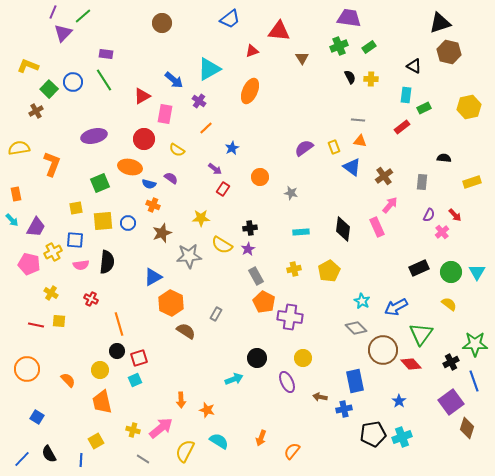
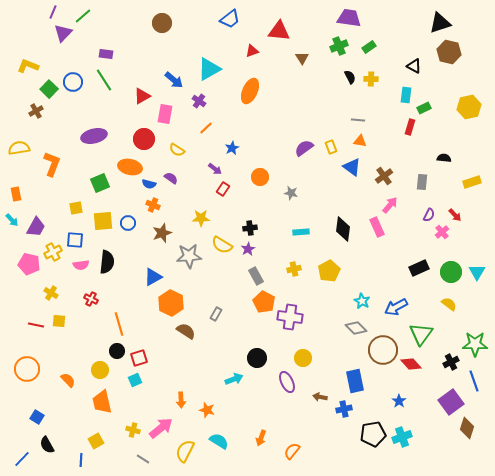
red rectangle at (402, 127): moved 8 px right; rotated 35 degrees counterclockwise
yellow rectangle at (334, 147): moved 3 px left
black semicircle at (49, 454): moved 2 px left, 9 px up
